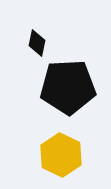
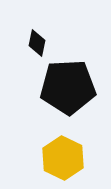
yellow hexagon: moved 2 px right, 3 px down
